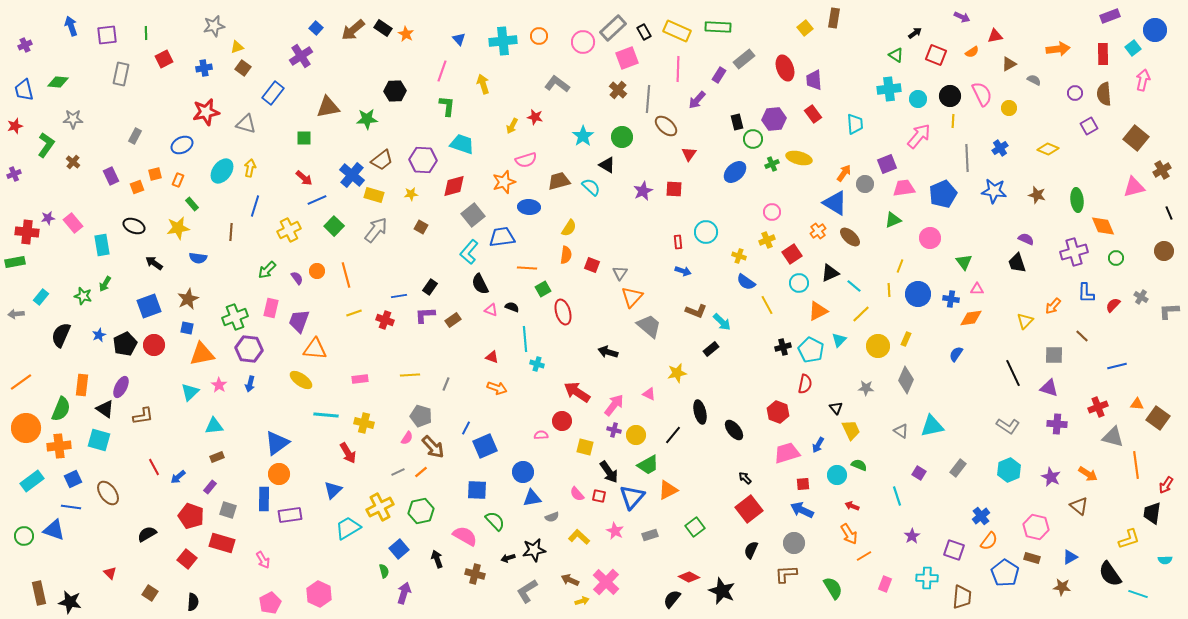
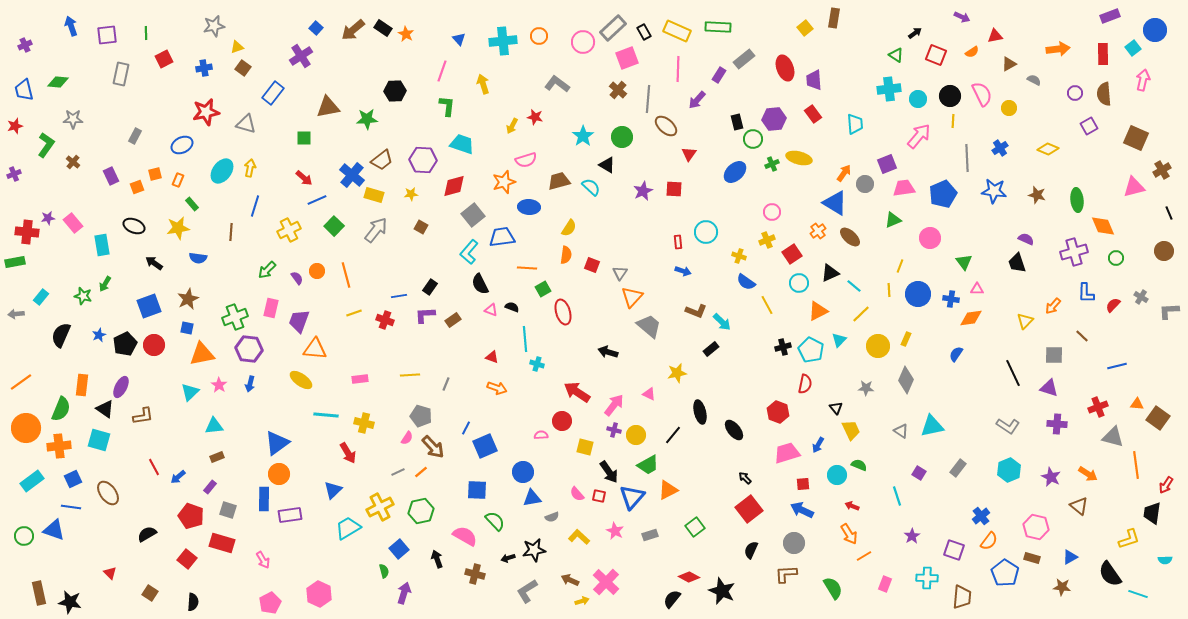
brown square at (1136, 138): rotated 15 degrees counterclockwise
